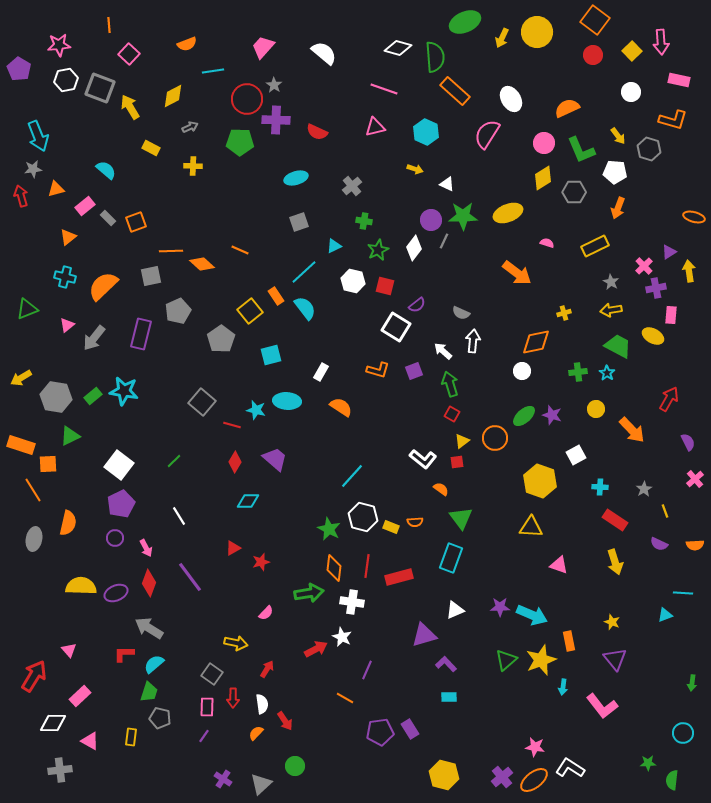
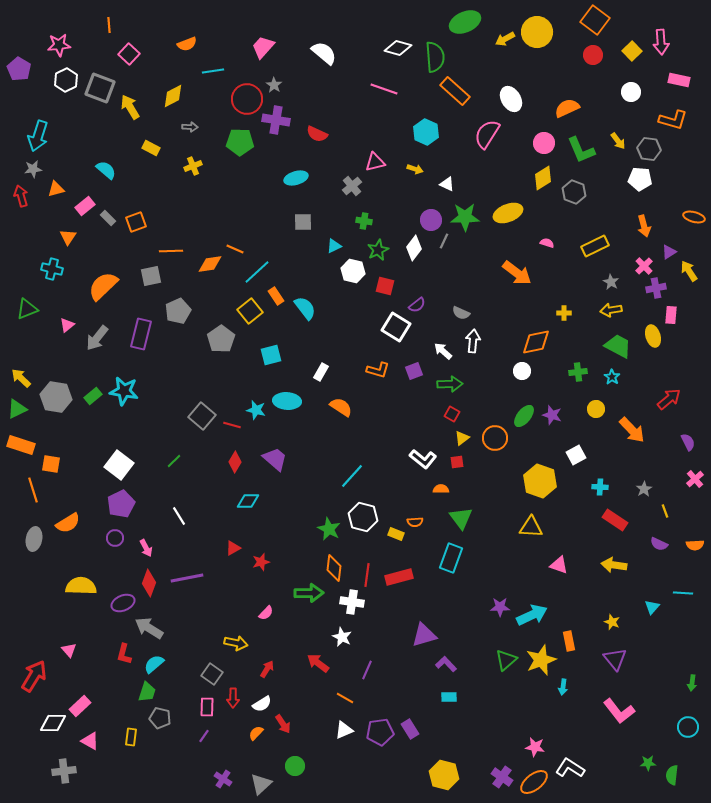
yellow arrow at (502, 38): moved 3 px right, 1 px down; rotated 36 degrees clockwise
white hexagon at (66, 80): rotated 15 degrees counterclockwise
purple cross at (276, 120): rotated 8 degrees clockwise
gray arrow at (190, 127): rotated 28 degrees clockwise
pink triangle at (375, 127): moved 35 px down
red semicircle at (317, 132): moved 2 px down
cyan arrow at (38, 136): rotated 40 degrees clockwise
yellow arrow at (618, 136): moved 5 px down
gray hexagon at (649, 149): rotated 10 degrees counterclockwise
yellow cross at (193, 166): rotated 24 degrees counterclockwise
white pentagon at (615, 172): moved 25 px right, 7 px down
gray hexagon at (574, 192): rotated 20 degrees clockwise
orange arrow at (618, 208): moved 26 px right, 18 px down; rotated 35 degrees counterclockwise
green star at (463, 216): moved 2 px right, 1 px down
gray square at (299, 222): moved 4 px right; rotated 18 degrees clockwise
orange triangle at (68, 237): rotated 18 degrees counterclockwise
orange line at (240, 250): moved 5 px left, 1 px up
orange diamond at (202, 264): moved 8 px right; rotated 50 degrees counterclockwise
yellow arrow at (689, 271): rotated 25 degrees counterclockwise
cyan line at (304, 272): moved 47 px left
cyan cross at (65, 277): moved 13 px left, 8 px up
white hexagon at (353, 281): moved 10 px up
yellow cross at (564, 313): rotated 16 degrees clockwise
yellow ellipse at (653, 336): rotated 45 degrees clockwise
gray arrow at (94, 338): moved 3 px right
cyan star at (607, 373): moved 5 px right, 4 px down
yellow arrow at (21, 378): rotated 75 degrees clockwise
green arrow at (450, 384): rotated 105 degrees clockwise
red arrow at (669, 399): rotated 20 degrees clockwise
gray square at (202, 402): moved 14 px down
green ellipse at (524, 416): rotated 10 degrees counterclockwise
green triangle at (70, 436): moved 53 px left, 27 px up
yellow triangle at (462, 441): moved 3 px up
orange square at (48, 464): moved 3 px right; rotated 12 degrees clockwise
orange semicircle at (441, 489): rotated 35 degrees counterclockwise
orange line at (33, 490): rotated 15 degrees clockwise
orange semicircle at (68, 523): rotated 45 degrees clockwise
yellow rectangle at (391, 527): moved 5 px right, 7 px down
yellow arrow at (615, 562): moved 1 px left, 3 px down; rotated 115 degrees clockwise
red line at (367, 566): moved 9 px down
purple line at (190, 577): moved 3 px left, 1 px down; rotated 64 degrees counterclockwise
purple ellipse at (116, 593): moved 7 px right, 10 px down
green arrow at (309, 593): rotated 8 degrees clockwise
white triangle at (455, 610): moved 111 px left, 120 px down
cyan arrow at (532, 615): rotated 48 degrees counterclockwise
cyan triangle at (665, 615): moved 13 px left, 8 px up; rotated 28 degrees counterclockwise
red arrow at (316, 649): moved 2 px right, 14 px down; rotated 115 degrees counterclockwise
red L-shape at (124, 654): rotated 75 degrees counterclockwise
green trapezoid at (149, 692): moved 2 px left
pink rectangle at (80, 696): moved 10 px down
white semicircle at (262, 704): rotated 66 degrees clockwise
pink L-shape at (602, 706): moved 17 px right, 5 px down
red arrow at (285, 721): moved 2 px left, 3 px down
cyan circle at (683, 733): moved 5 px right, 6 px up
gray cross at (60, 770): moved 4 px right, 1 px down
purple cross at (502, 777): rotated 15 degrees counterclockwise
orange ellipse at (534, 780): moved 2 px down
green semicircle at (672, 780): moved 5 px up
